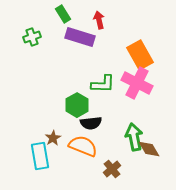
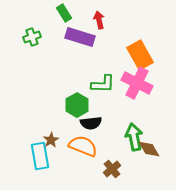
green rectangle: moved 1 px right, 1 px up
brown star: moved 2 px left, 2 px down
